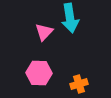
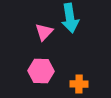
pink hexagon: moved 2 px right, 2 px up
orange cross: rotated 18 degrees clockwise
